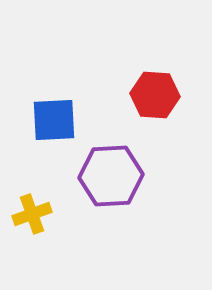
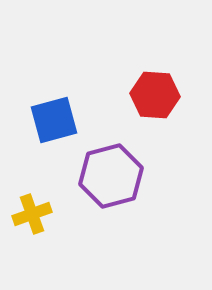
blue square: rotated 12 degrees counterclockwise
purple hexagon: rotated 12 degrees counterclockwise
